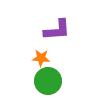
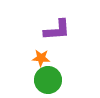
green circle: moved 1 px up
